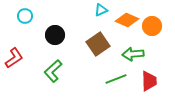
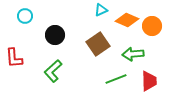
red L-shape: rotated 120 degrees clockwise
